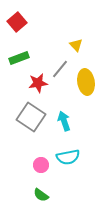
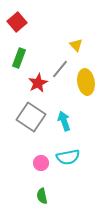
green rectangle: rotated 48 degrees counterclockwise
red star: rotated 18 degrees counterclockwise
pink circle: moved 2 px up
green semicircle: moved 1 px right, 1 px down; rotated 42 degrees clockwise
